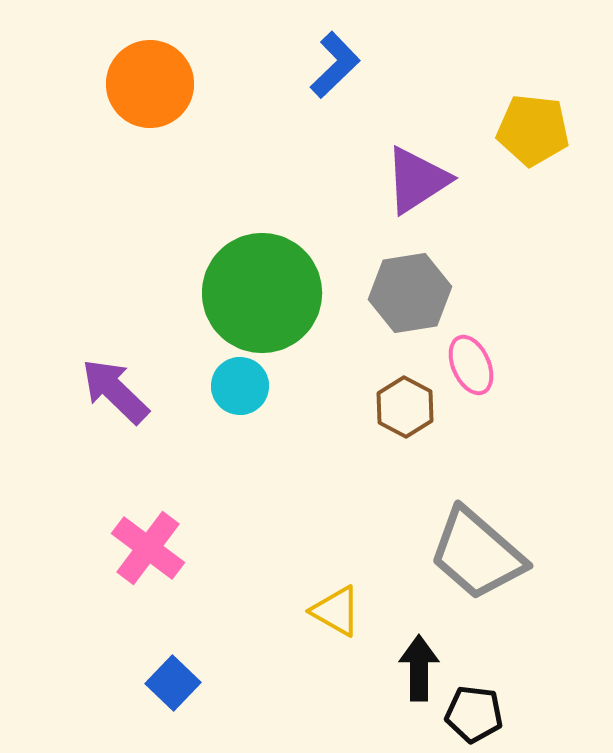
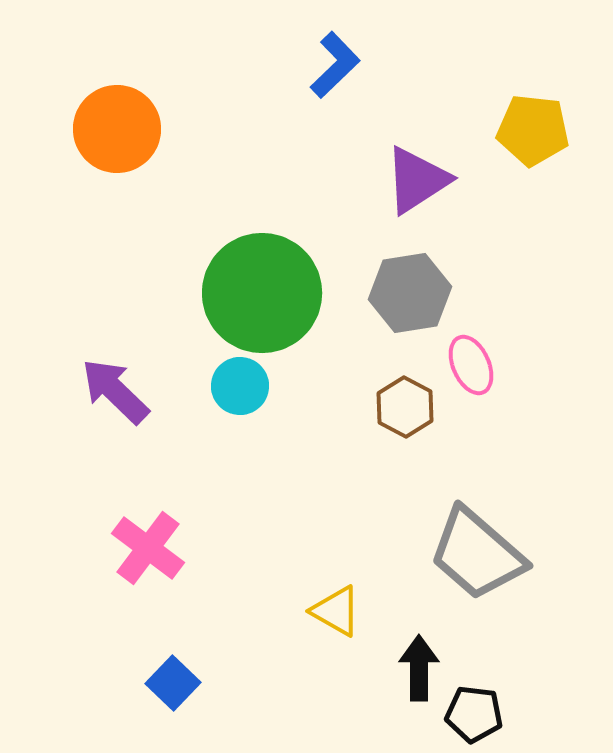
orange circle: moved 33 px left, 45 px down
